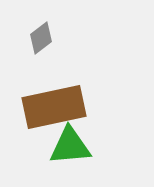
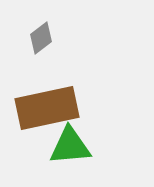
brown rectangle: moved 7 px left, 1 px down
